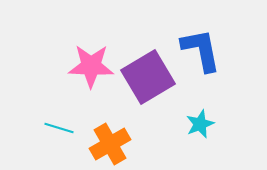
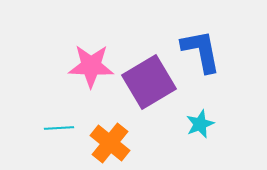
blue L-shape: moved 1 px down
purple square: moved 1 px right, 5 px down
cyan line: rotated 20 degrees counterclockwise
orange cross: moved 1 px up; rotated 21 degrees counterclockwise
